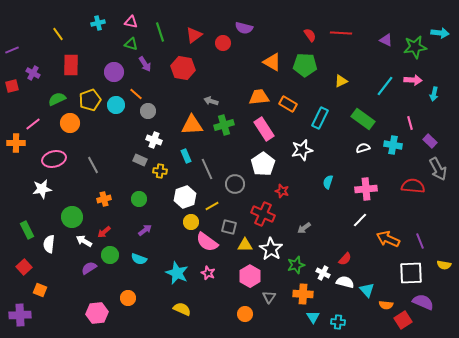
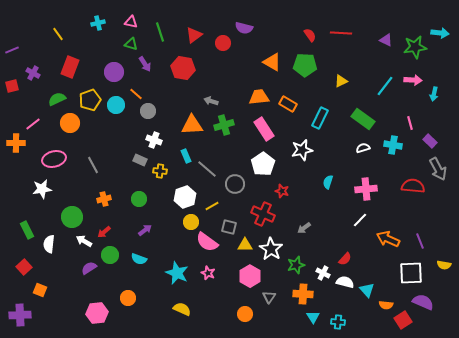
red rectangle at (71, 65): moved 1 px left, 2 px down; rotated 20 degrees clockwise
gray line at (207, 169): rotated 25 degrees counterclockwise
